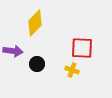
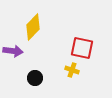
yellow diamond: moved 2 px left, 4 px down
red square: rotated 10 degrees clockwise
black circle: moved 2 px left, 14 px down
